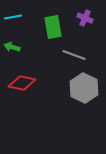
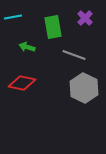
purple cross: rotated 21 degrees clockwise
green arrow: moved 15 px right
